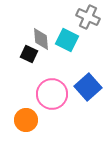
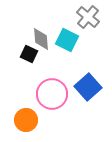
gray cross: rotated 15 degrees clockwise
